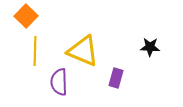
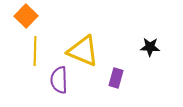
purple semicircle: moved 2 px up
